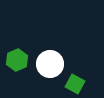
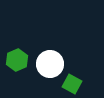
green square: moved 3 px left
